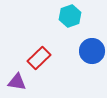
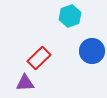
purple triangle: moved 8 px right, 1 px down; rotated 12 degrees counterclockwise
